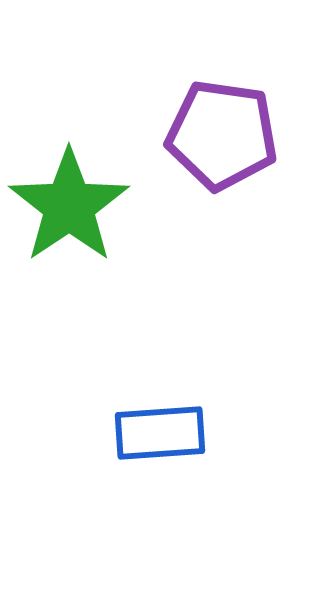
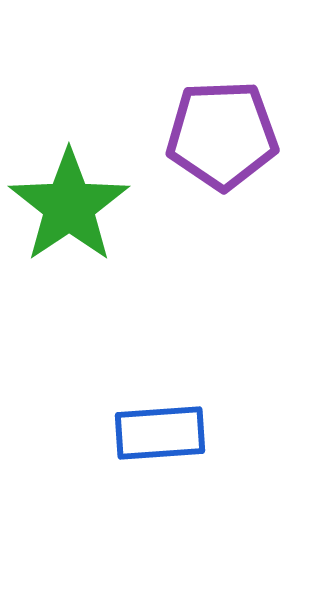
purple pentagon: rotated 10 degrees counterclockwise
